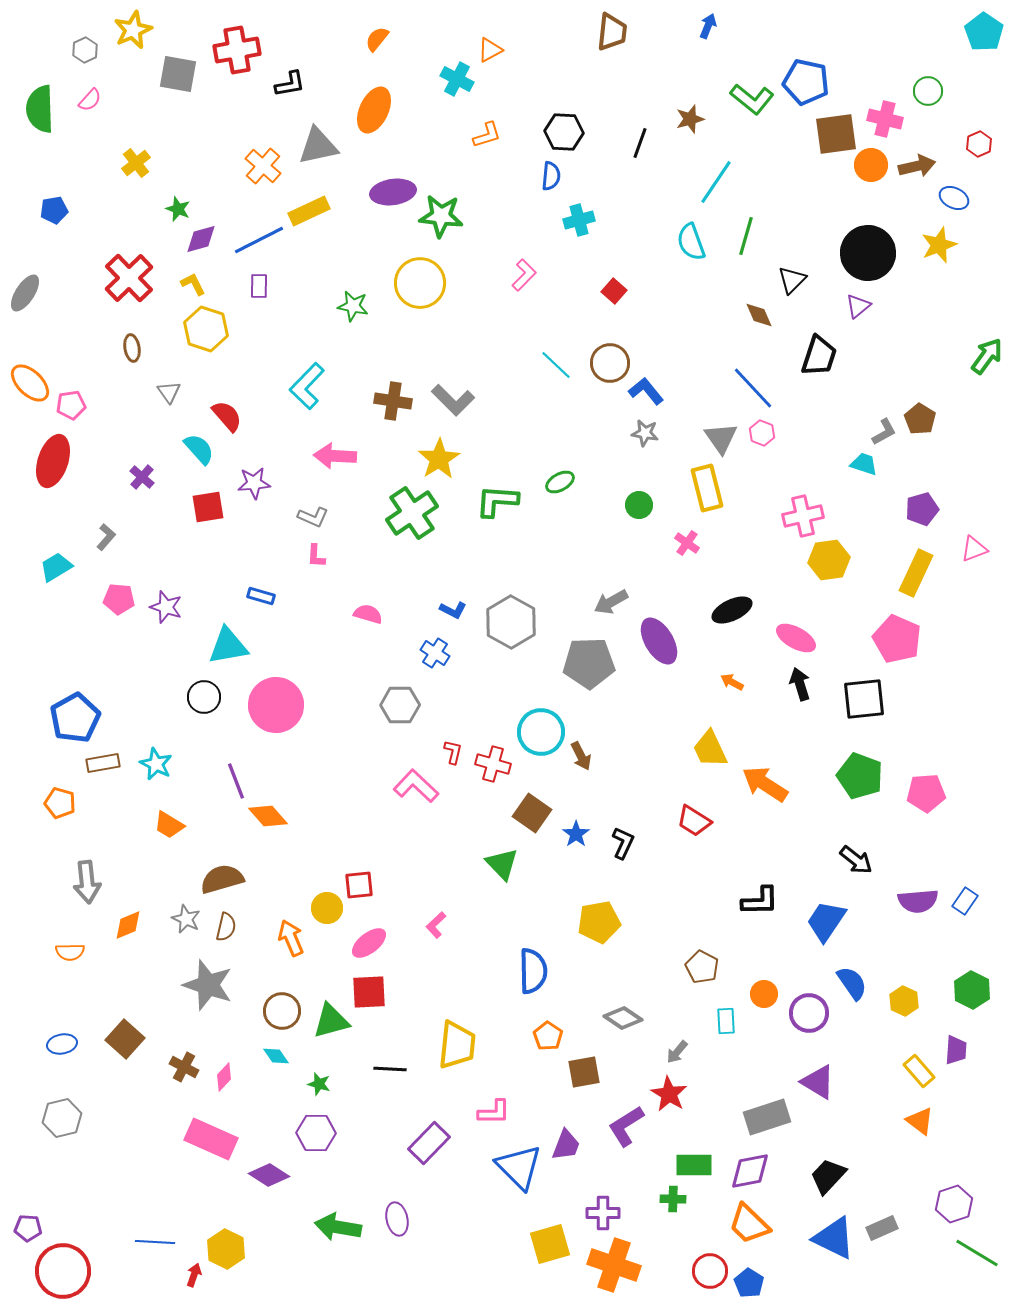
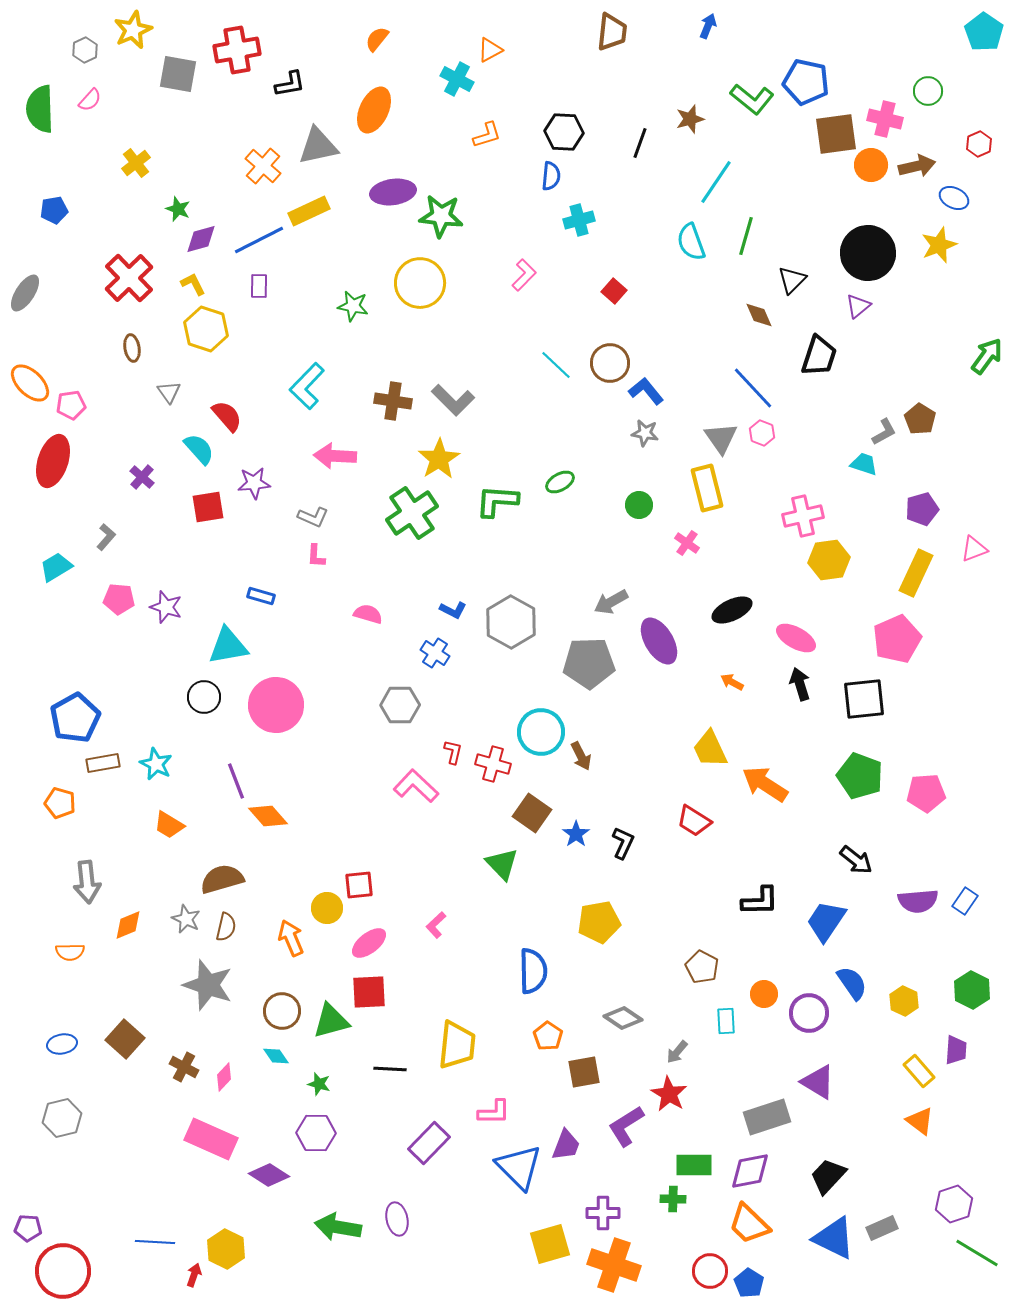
pink pentagon at (897, 639): rotated 24 degrees clockwise
